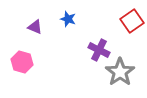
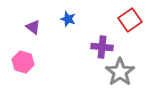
red square: moved 2 px left, 1 px up
purple triangle: moved 2 px left; rotated 14 degrees clockwise
purple cross: moved 3 px right, 3 px up; rotated 20 degrees counterclockwise
pink hexagon: moved 1 px right
